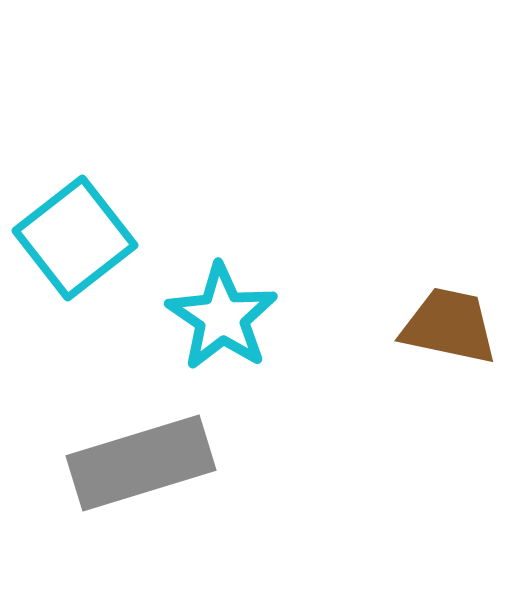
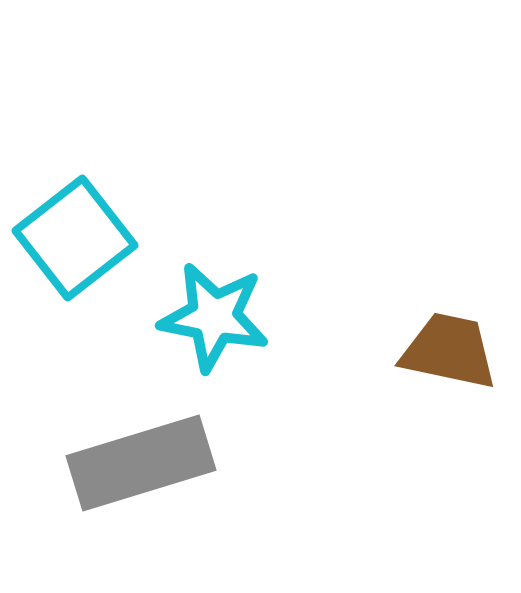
cyan star: moved 8 px left; rotated 23 degrees counterclockwise
brown trapezoid: moved 25 px down
